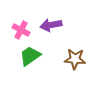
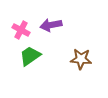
brown star: moved 6 px right
